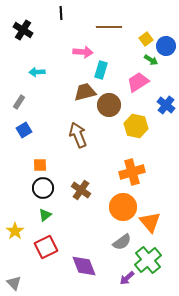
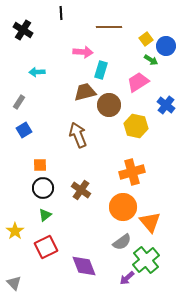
green cross: moved 2 px left
